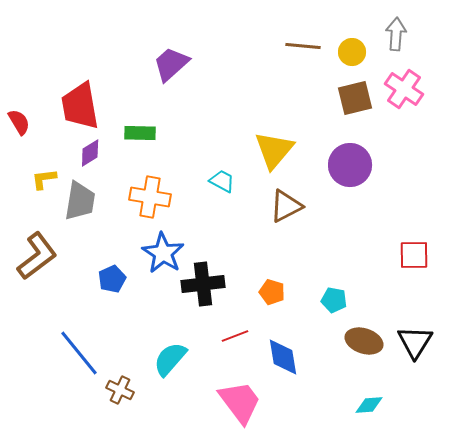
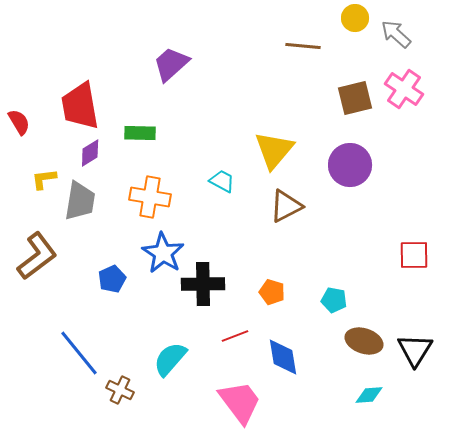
gray arrow: rotated 52 degrees counterclockwise
yellow circle: moved 3 px right, 34 px up
black cross: rotated 6 degrees clockwise
black triangle: moved 8 px down
cyan diamond: moved 10 px up
